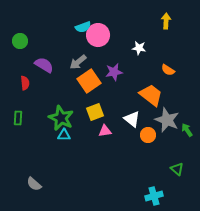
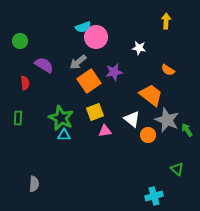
pink circle: moved 2 px left, 2 px down
gray semicircle: rotated 126 degrees counterclockwise
